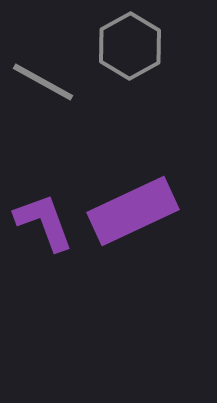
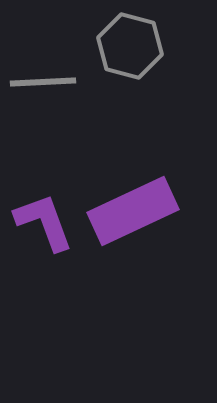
gray hexagon: rotated 16 degrees counterclockwise
gray line: rotated 32 degrees counterclockwise
